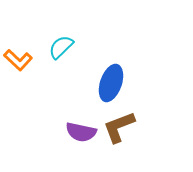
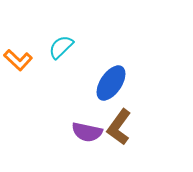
blue ellipse: rotated 15 degrees clockwise
brown L-shape: rotated 33 degrees counterclockwise
purple semicircle: moved 6 px right
